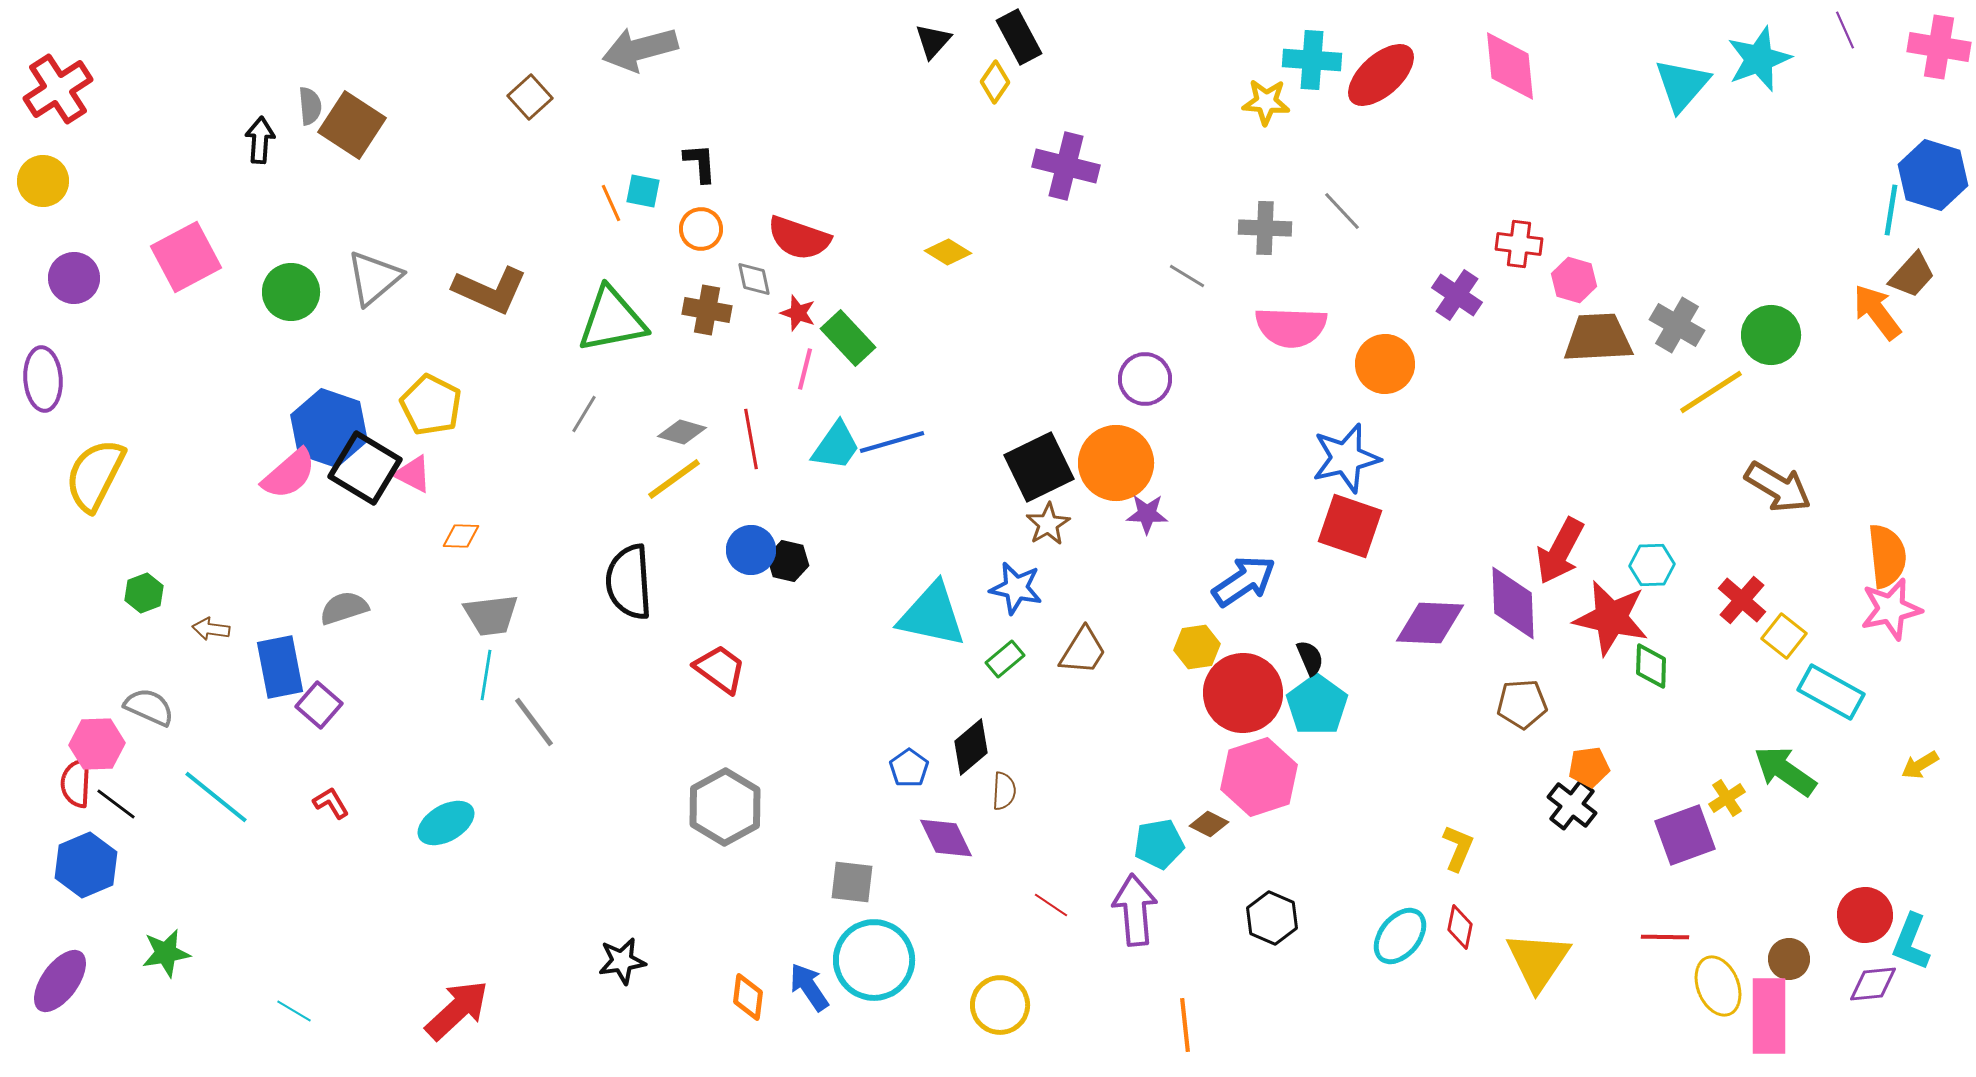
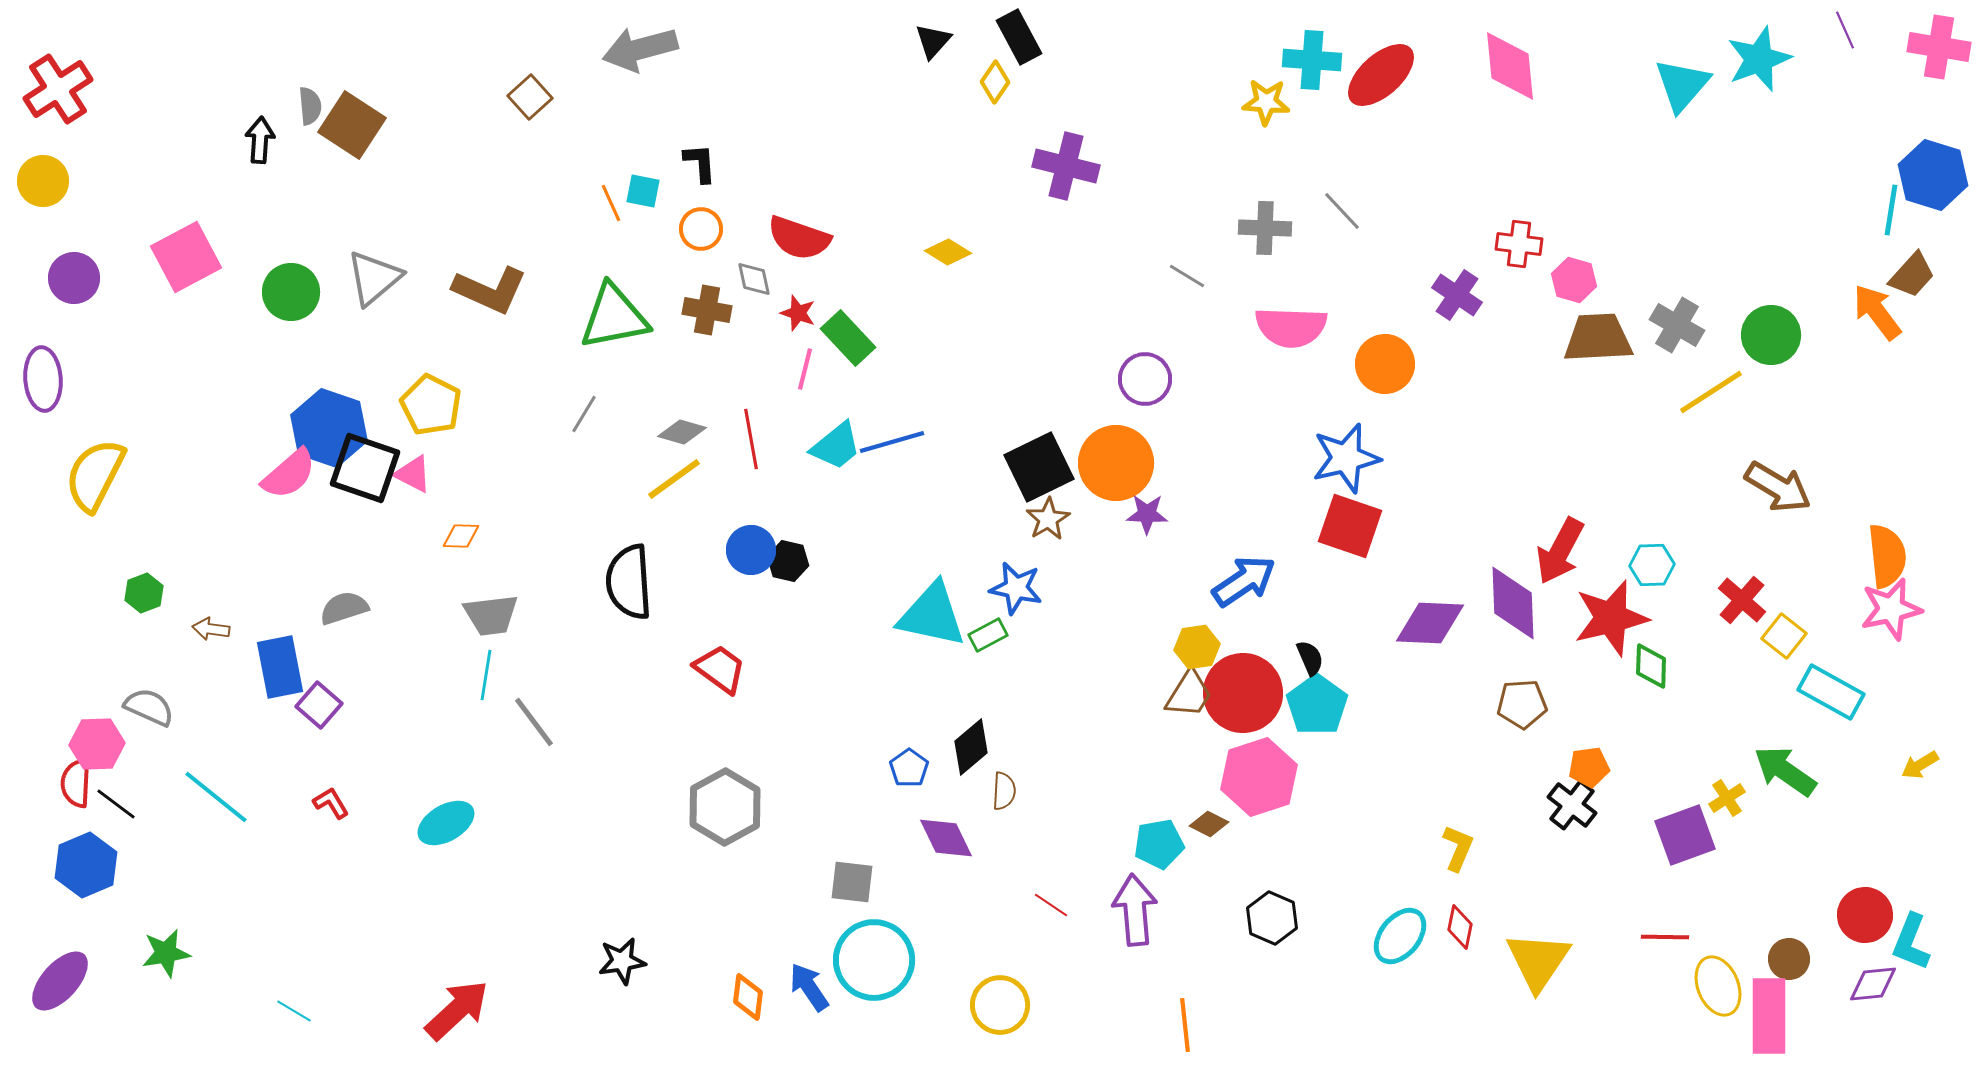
green triangle at (612, 320): moved 2 px right, 3 px up
cyan trapezoid at (836, 446): rotated 16 degrees clockwise
black square at (365, 468): rotated 12 degrees counterclockwise
brown star at (1048, 524): moved 5 px up
red star at (1611, 618): rotated 26 degrees counterclockwise
brown trapezoid at (1083, 651): moved 106 px right, 43 px down
green rectangle at (1005, 659): moved 17 px left, 24 px up; rotated 12 degrees clockwise
purple ellipse at (60, 981): rotated 6 degrees clockwise
